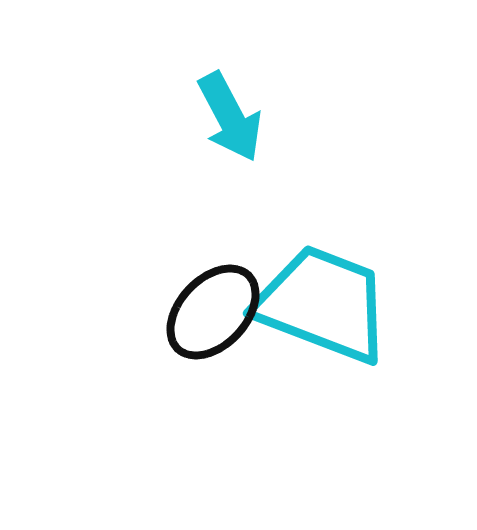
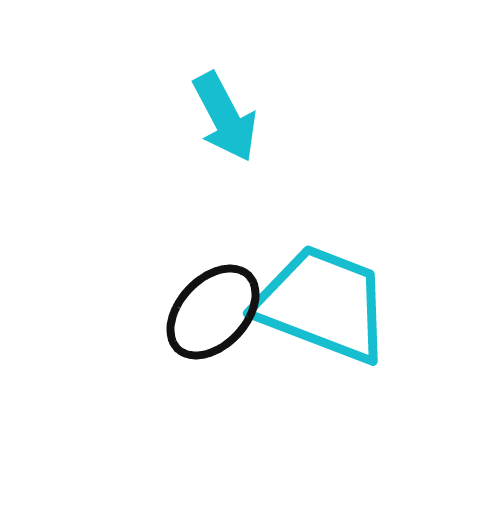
cyan arrow: moved 5 px left
